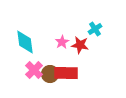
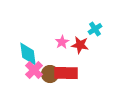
cyan diamond: moved 3 px right, 12 px down
